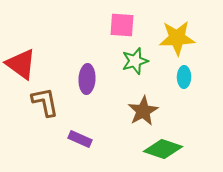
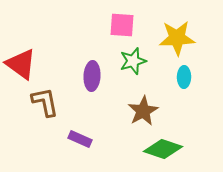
green star: moved 2 px left
purple ellipse: moved 5 px right, 3 px up
